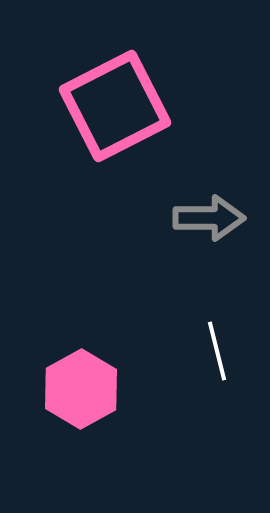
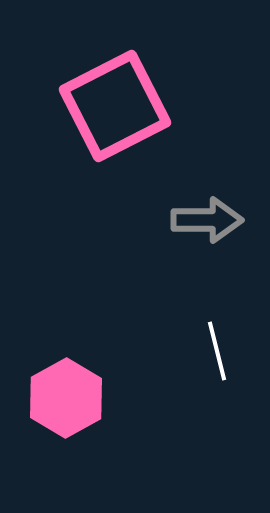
gray arrow: moved 2 px left, 2 px down
pink hexagon: moved 15 px left, 9 px down
